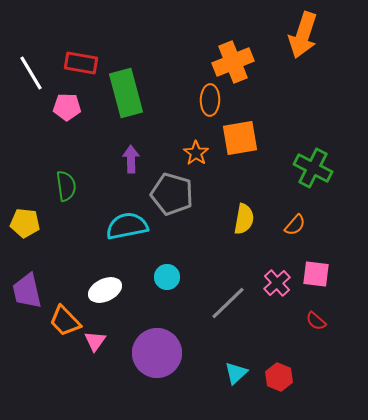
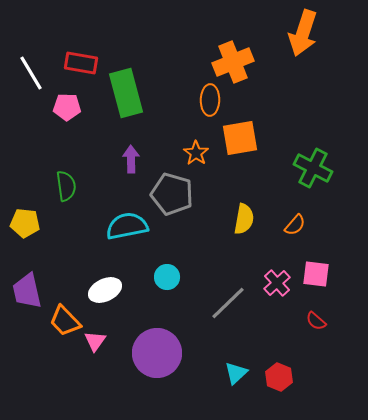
orange arrow: moved 2 px up
